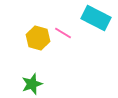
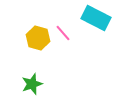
pink line: rotated 18 degrees clockwise
